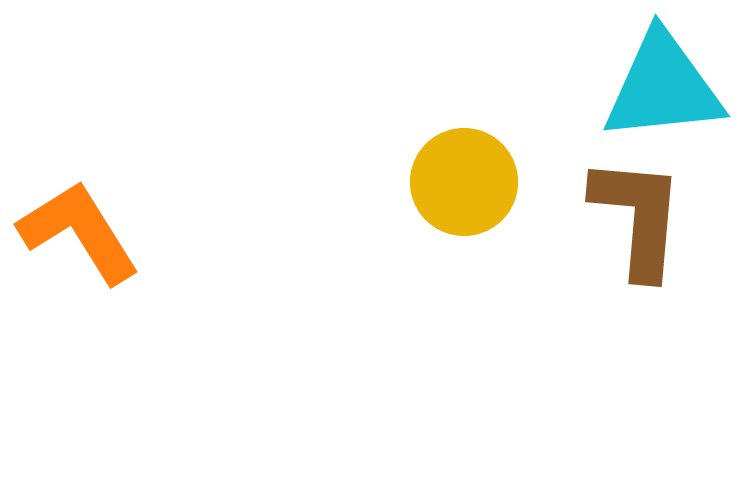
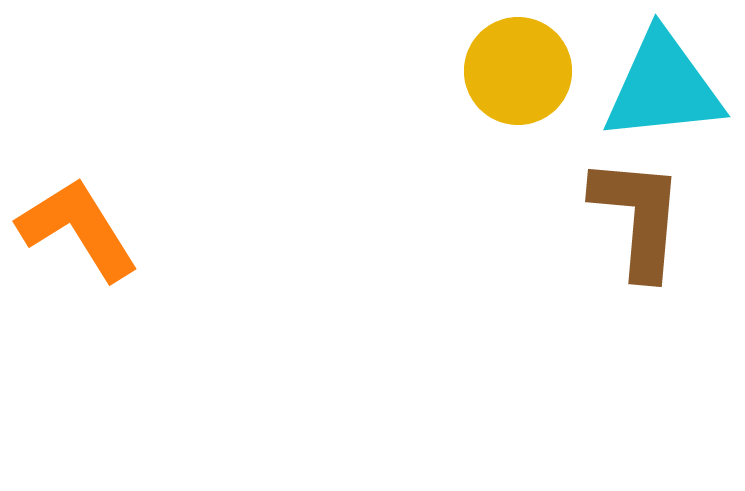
yellow circle: moved 54 px right, 111 px up
orange L-shape: moved 1 px left, 3 px up
